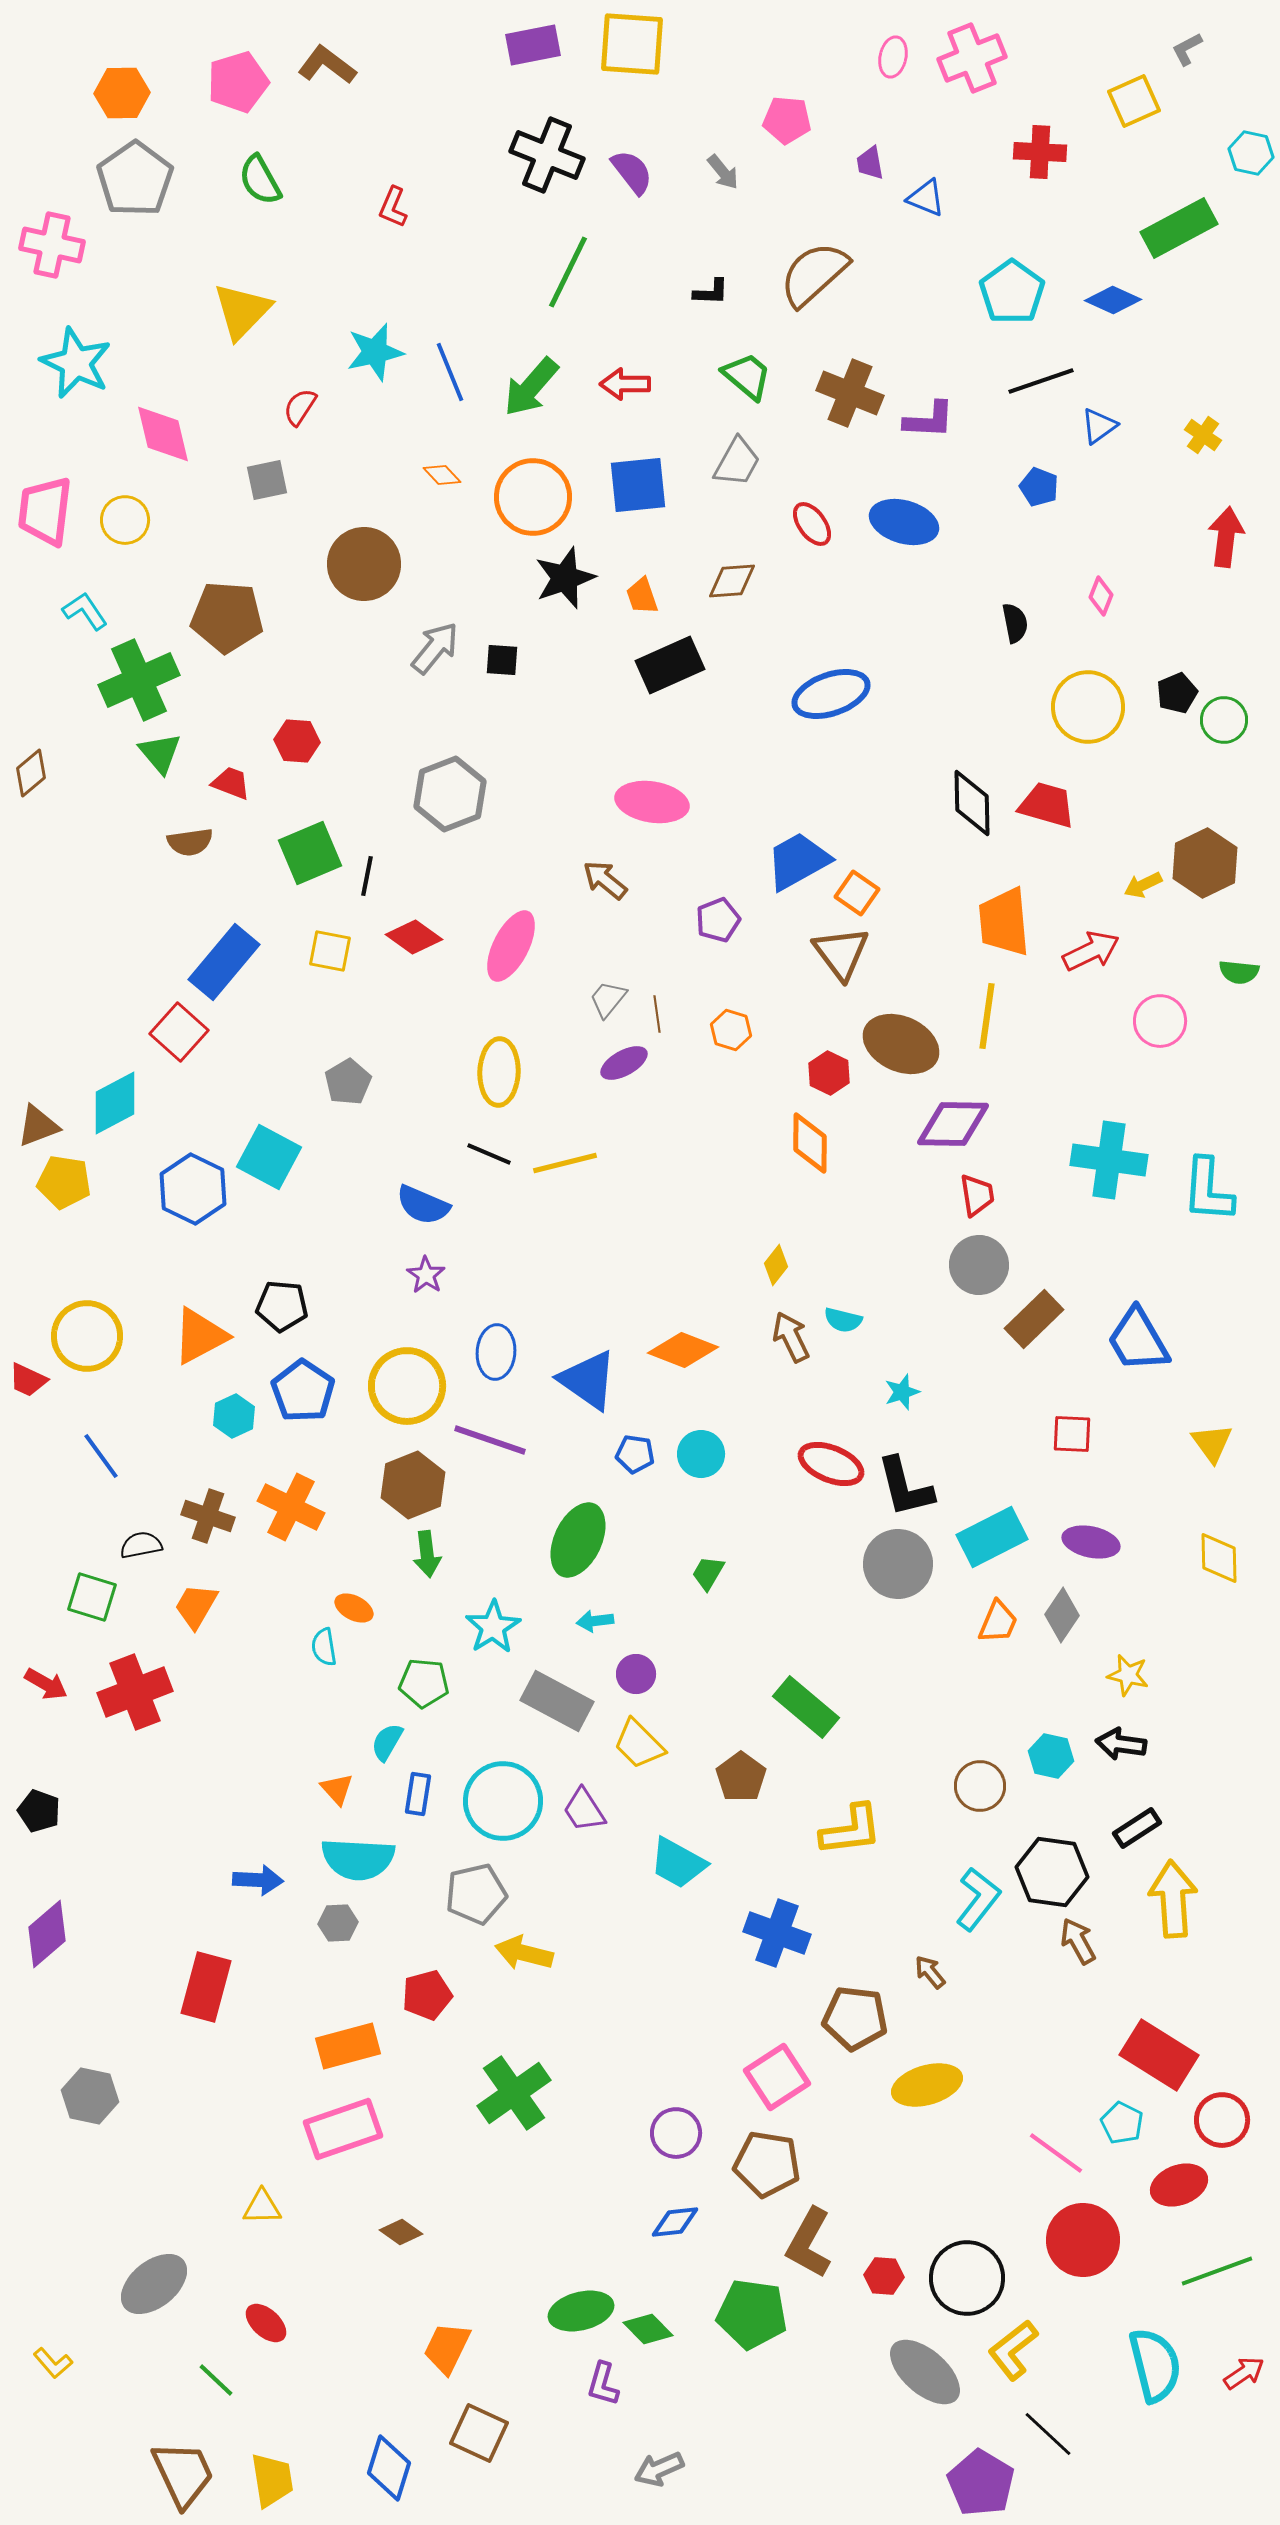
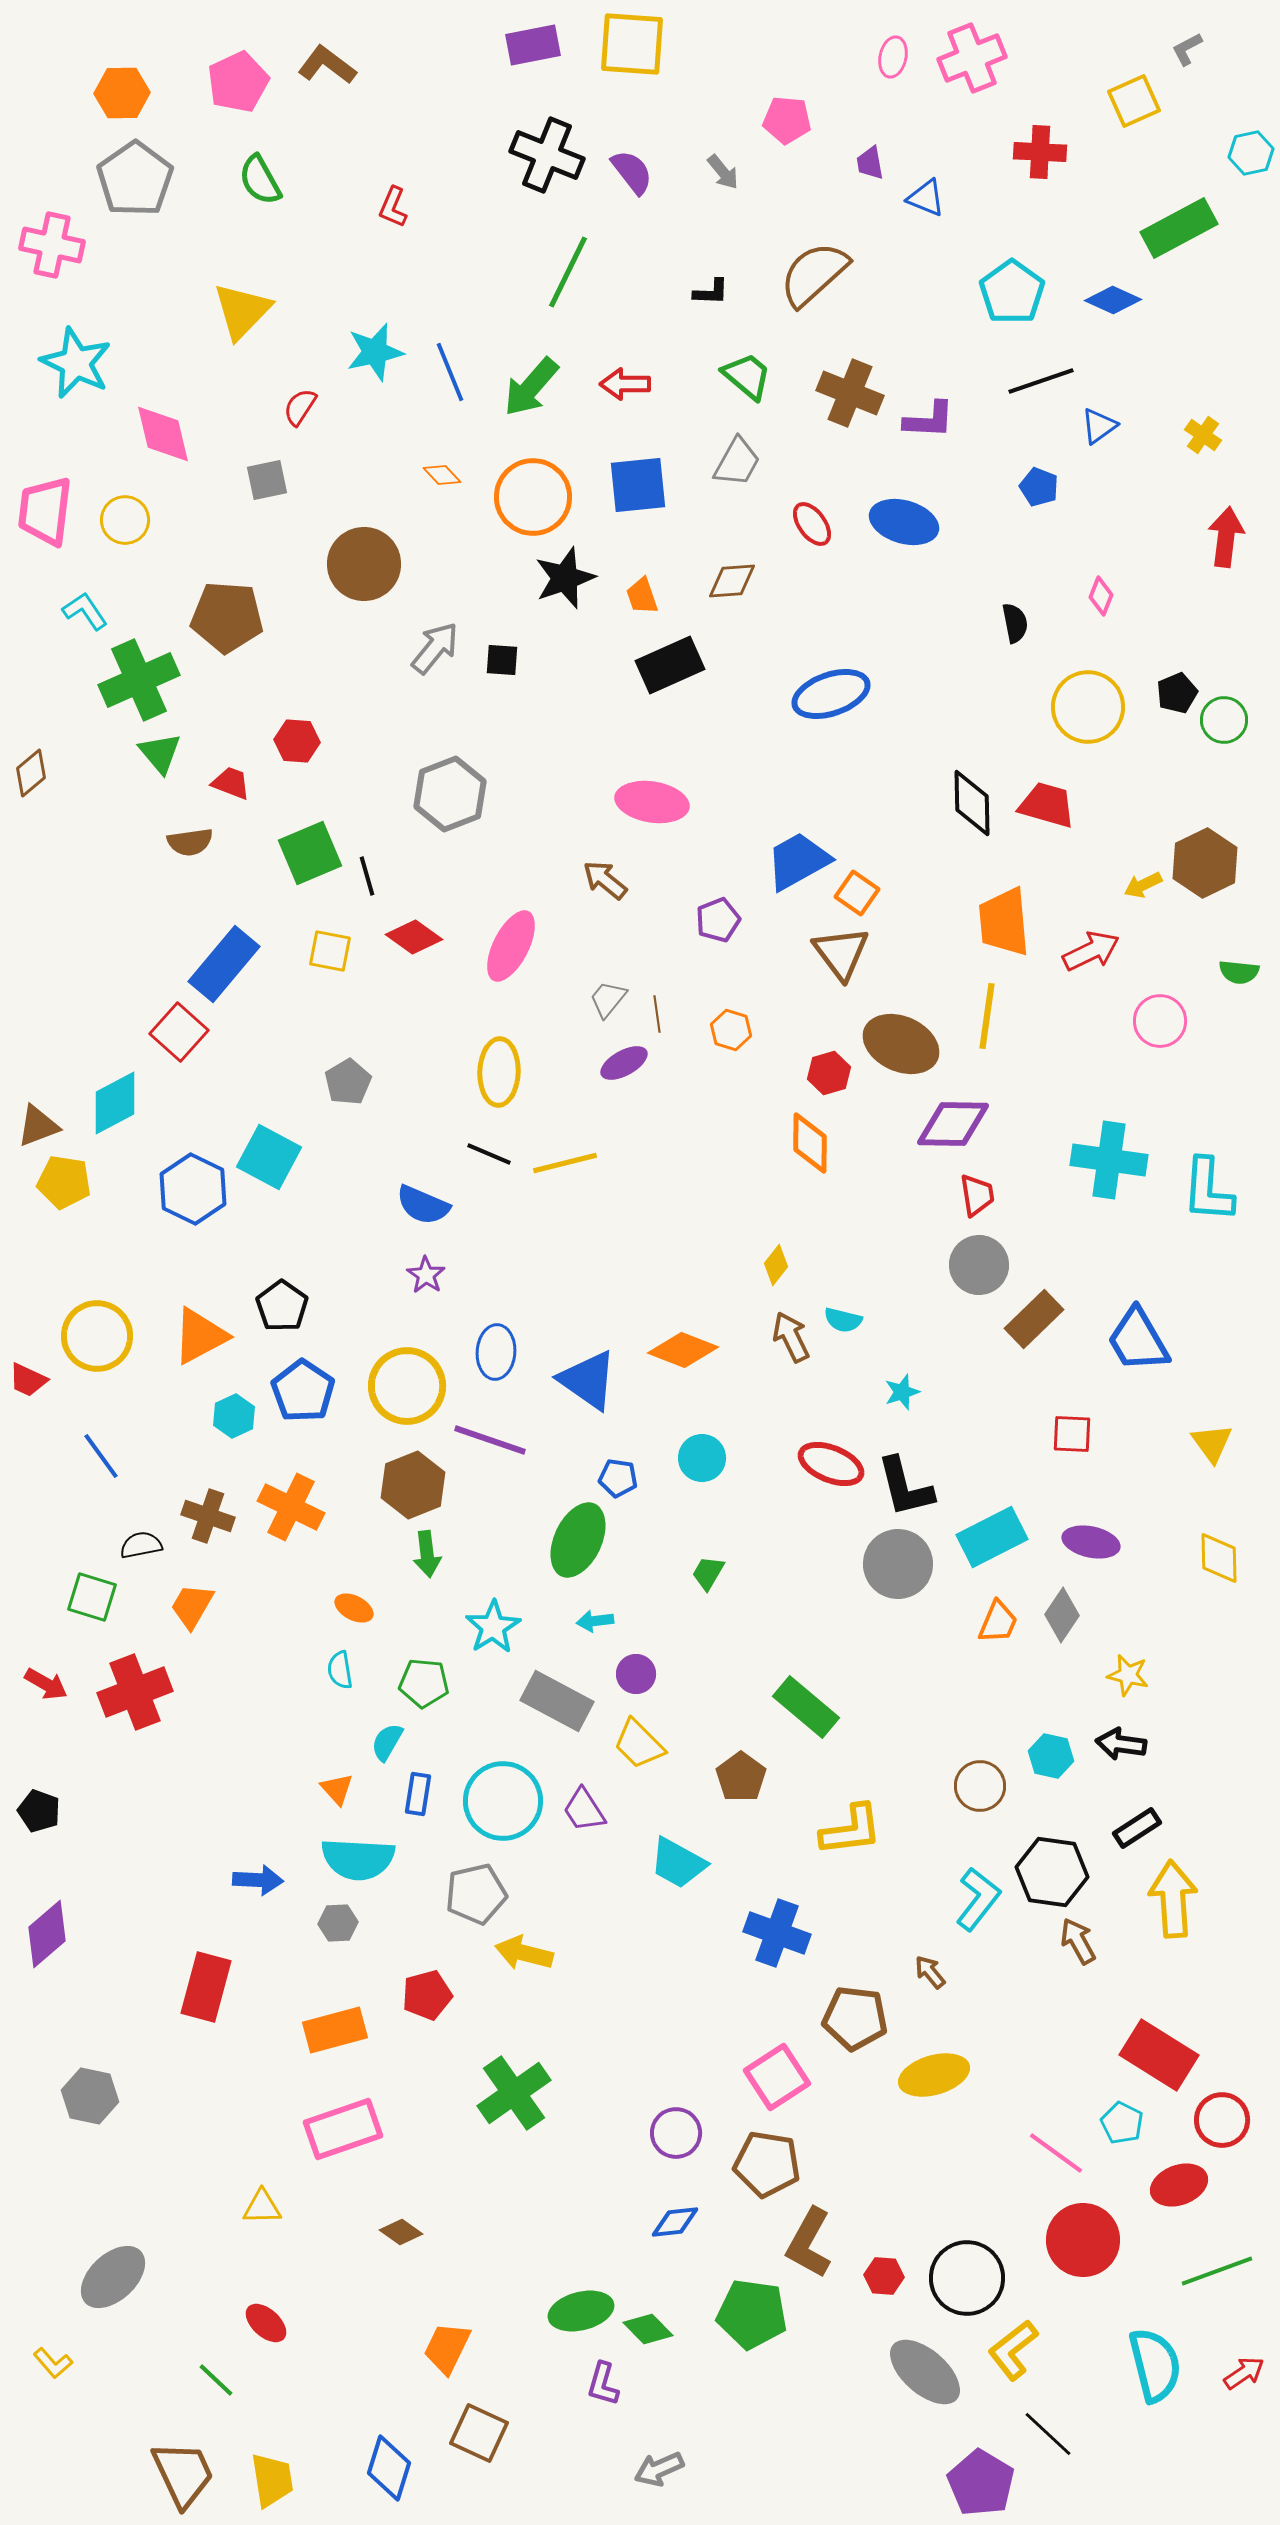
pink pentagon at (238, 82): rotated 8 degrees counterclockwise
cyan hexagon at (1251, 153): rotated 24 degrees counterclockwise
black line at (367, 876): rotated 27 degrees counterclockwise
blue rectangle at (224, 962): moved 2 px down
red hexagon at (829, 1073): rotated 18 degrees clockwise
black pentagon at (282, 1306): rotated 30 degrees clockwise
yellow circle at (87, 1336): moved 10 px right
blue pentagon at (635, 1454): moved 17 px left, 24 px down
cyan circle at (701, 1454): moved 1 px right, 4 px down
orange trapezoid at (196, 1606): moved 4 px left
cyan semicircle at (324, 1647): moved 16 px right, 23 px down
orange rectangle at (348, 2046): moved 13 px left, 16 px up
yellow ellipse at (927, 2085): moved 7 px right, 10 px up
gray ellipse at (154, 2284): moved 41 px left, 7 px up; rotated 4 degrees counterclockwise
